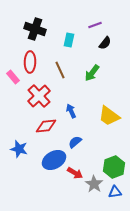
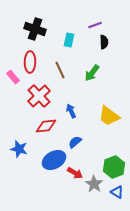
black semicircle: moved 1 px left, 1 px up; rotated 40 degrees counterclockwise
blue triangle: moved 2 px right; rotated 40 degrees clockwise
